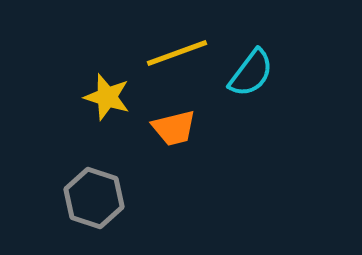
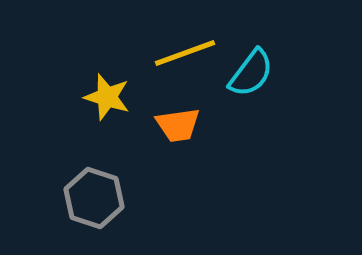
yellow line: moved 8 px right
orange trapezoid: moved 4 px right, 3 px up; rotated 6 degrees clockwise
